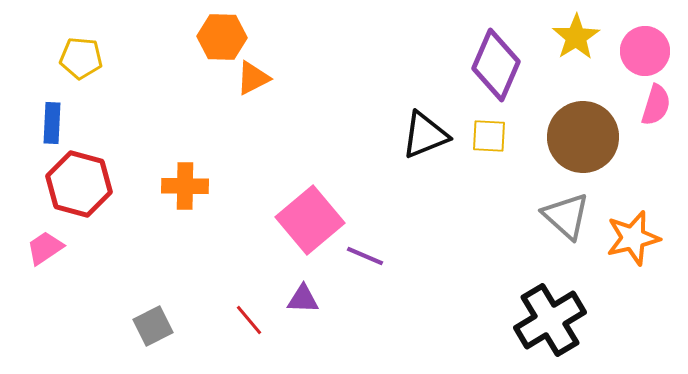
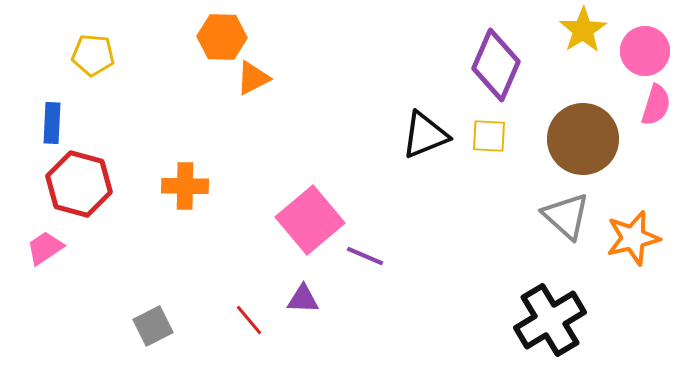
yellow star: moved 7 px right, 7 px up
yellow pentagon: moved 12 px right, 3 px up
brown circle: moved 2 px down
